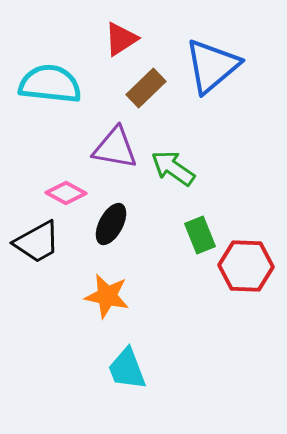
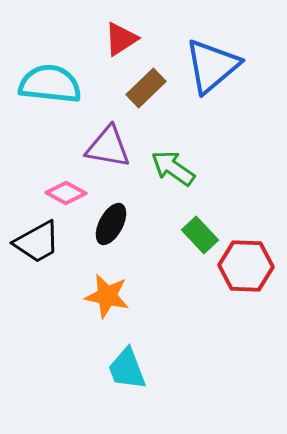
purple triangle: moved 7 px left, 1 px up
green rectangle: rotated 21 degrees counterclockwise
